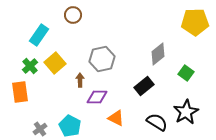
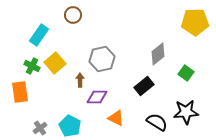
green cross: moved 2 px right; rotated 21 degrees counterclockwise
black star: rotated 25 degrees clockwise
gray cross: moved 1 px up
